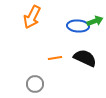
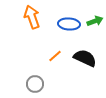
orange arrow: rotated 135 degrees clockwise
blue ellipse: moved 9 px left, 2 px up
orange line: moved 2 px up; rotated 32 degrees counterclockwise
